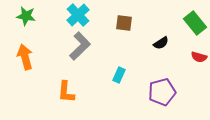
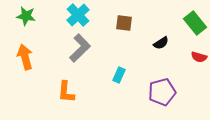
gray L-shape: moved 2 px down
